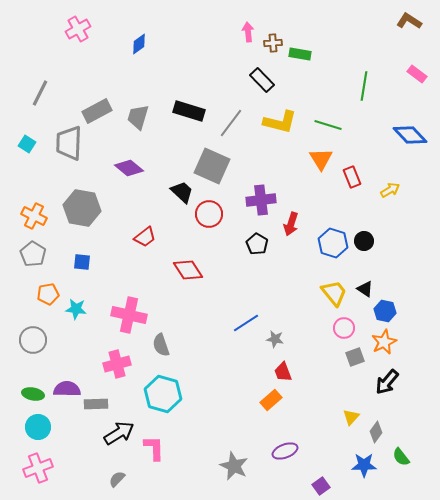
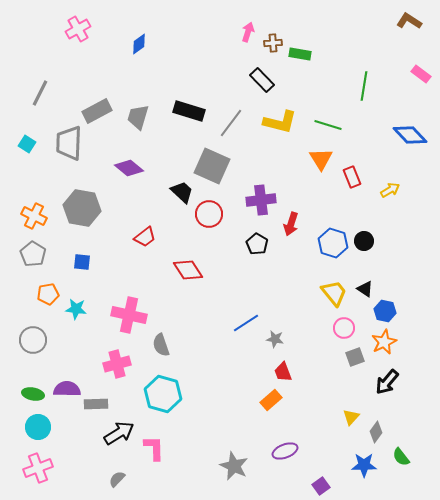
pink arrow at (248, 32): rotated 24 degrees clockwise
pink rectangle at (417, 74): moved 4 px right
